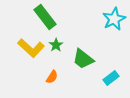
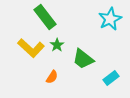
cyan star: moved 4 px left
green star: moved 1 px right
